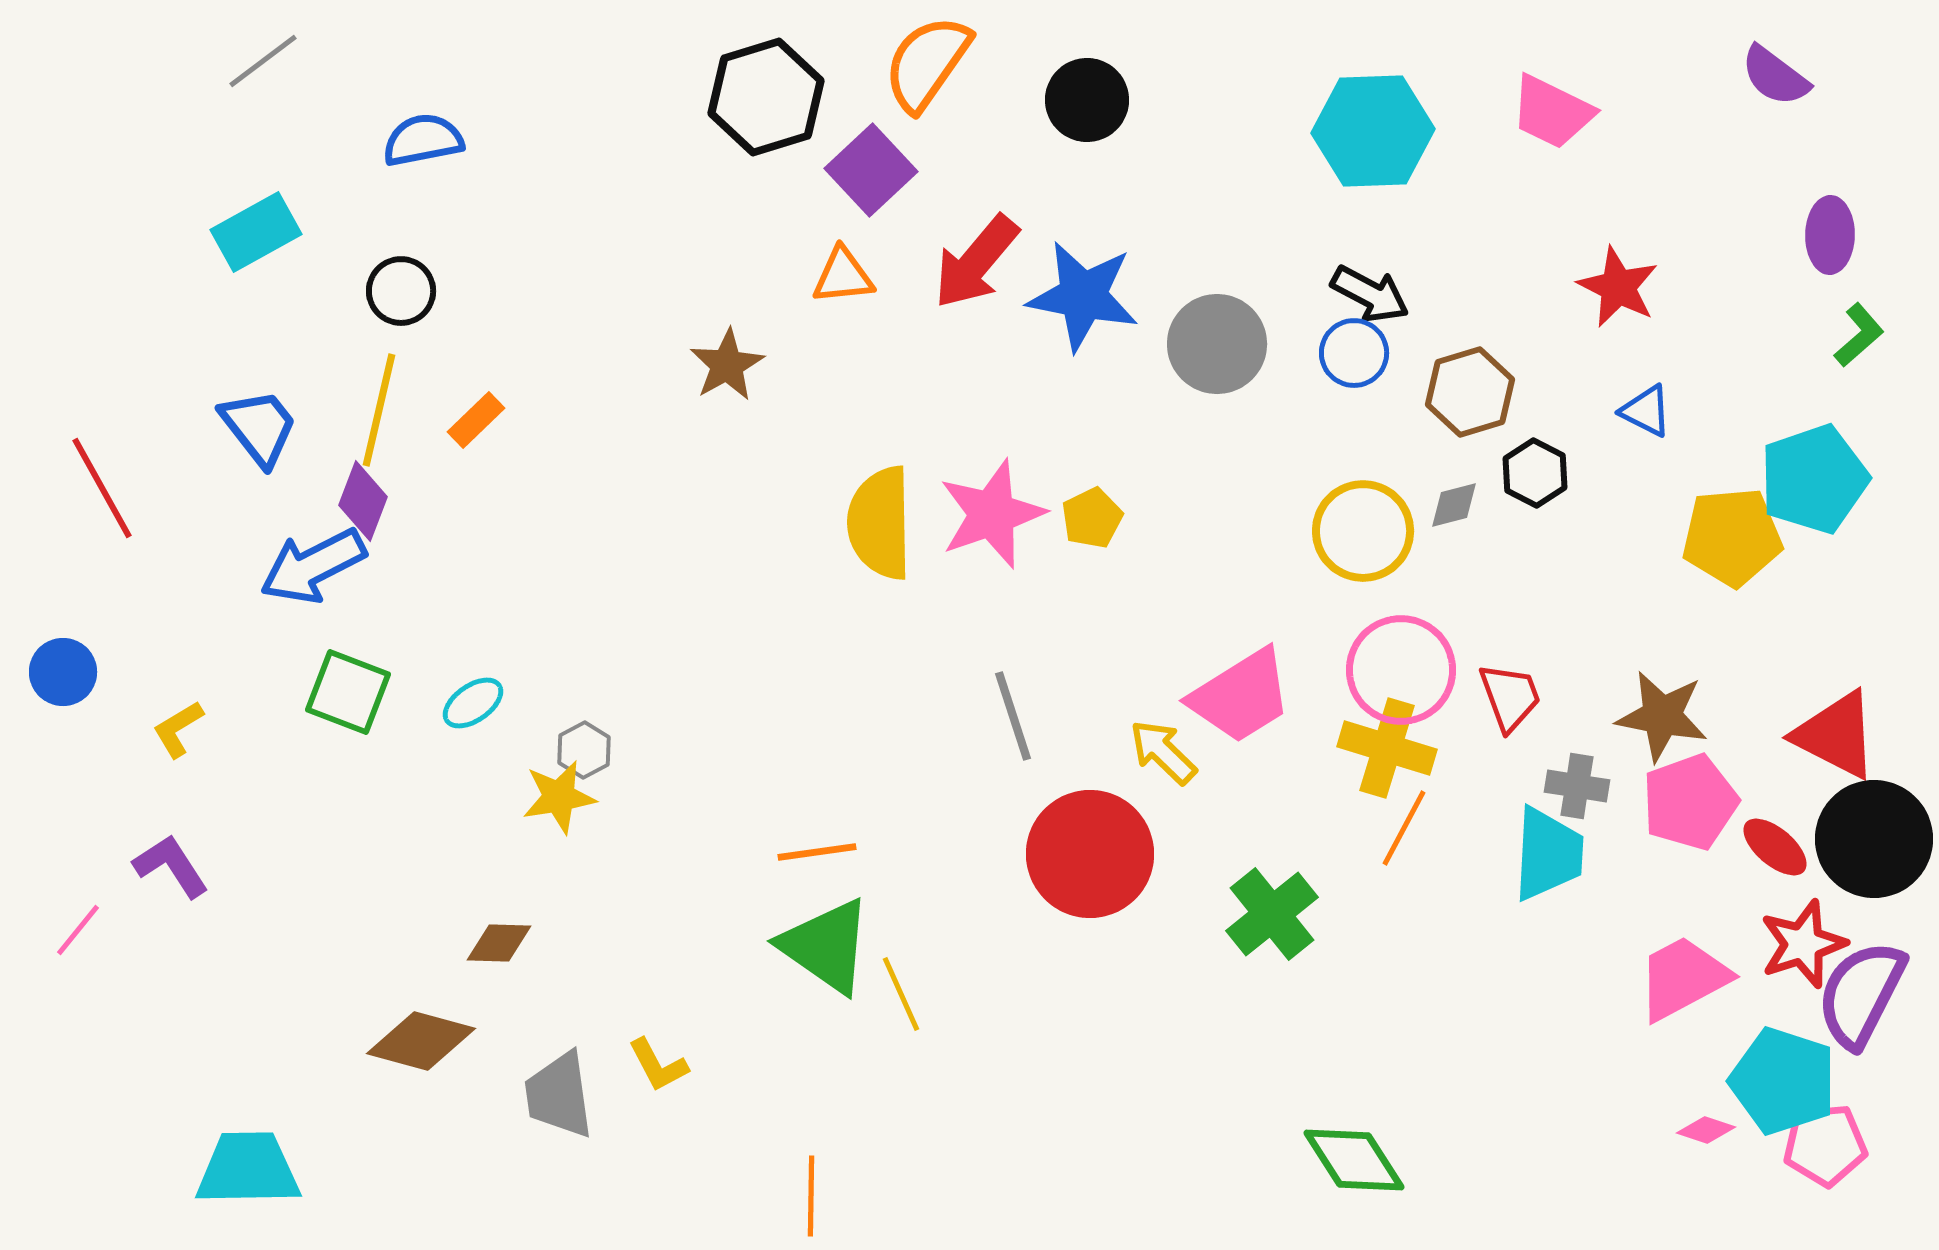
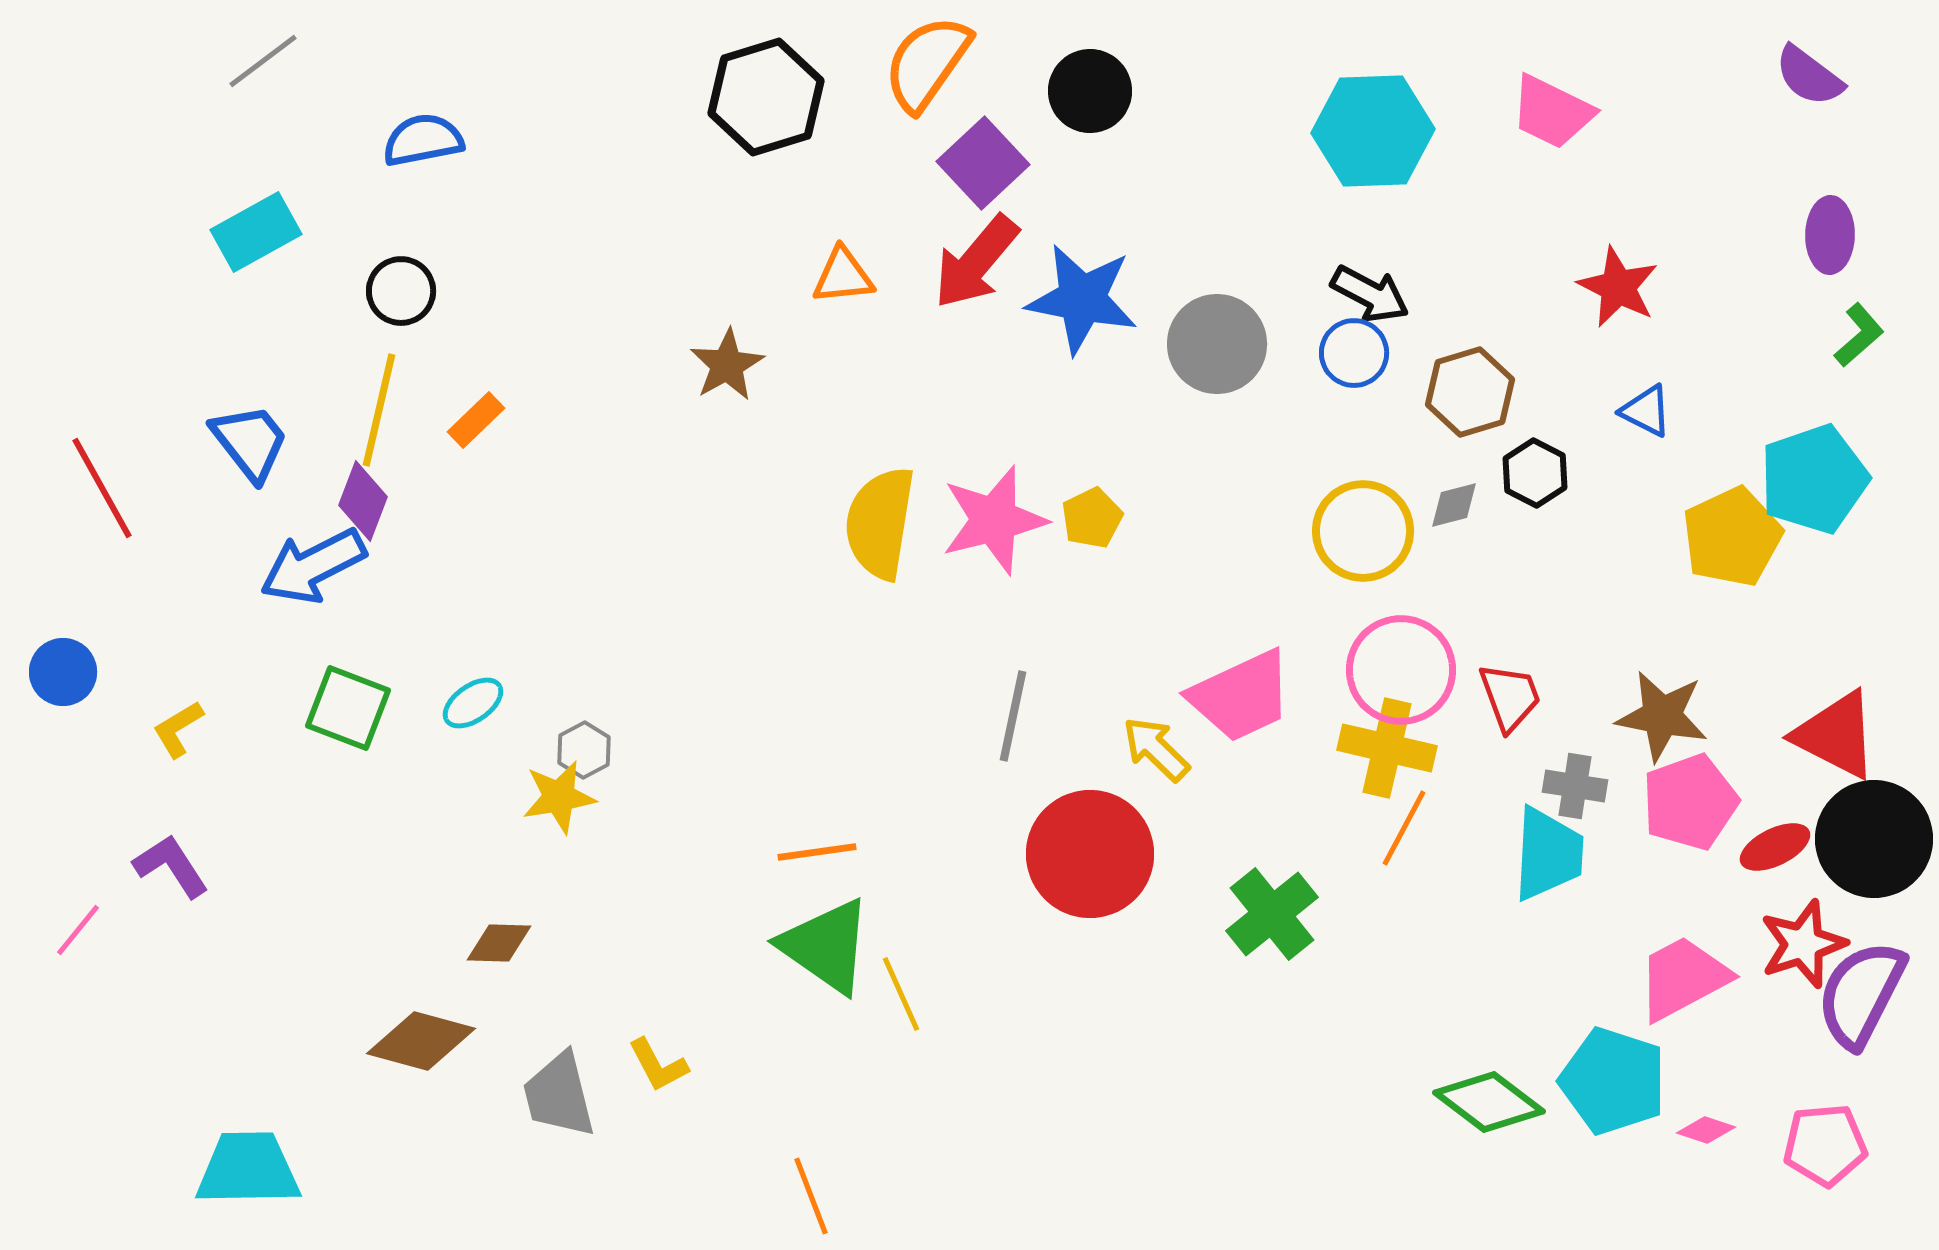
purple semicircle at (1775, 76): moved 34 px right
black circle at (1087, 100): moved 3 px right, 9 px up
purple square at (871, 170): moved 112 px right, 7 px up
blue star at (1083, 296): moved 1 px left, 3 px down
blue trapezoid at (259, 427): moved 9 px left, 15 px down
pink star at (992, 514): moved 2 px right, 6 px down; rotated 5 degrees clockwise
yellow semicircle at (880, 523): rotated 10 degrees clockwise
yellow pentagon at (1732, 537): rotated 20 degrees counterclockwise
green square at (348, 692): moved 16 px down
pink trapezoid at (1241, 696): rotated 7 degrees clockwise
gray line at (1013, 716): rotated 30 degrees clockwise
yellow cross at (1387, 748): rotated 4 degrees counterclockwise
yellow arrow at (1163, 752): moved 7 px left, 3 px up
gray cross at (1577, 786): moved 2 px left
red ellipse at (1775, 847): rotated 66 degrees counterclockwise
cyan pentagon at (1783, 1081): moved 170 px left
gray trapezoid at (559, 1095): rotated 6 degrees counterclockwise
green diamond at (1354, 1160): moved 135 px right, 58 px up; rotated 20 degrees counterclockwise
orange line at (811, 1196): rotated 22 degrees counterclockwise
